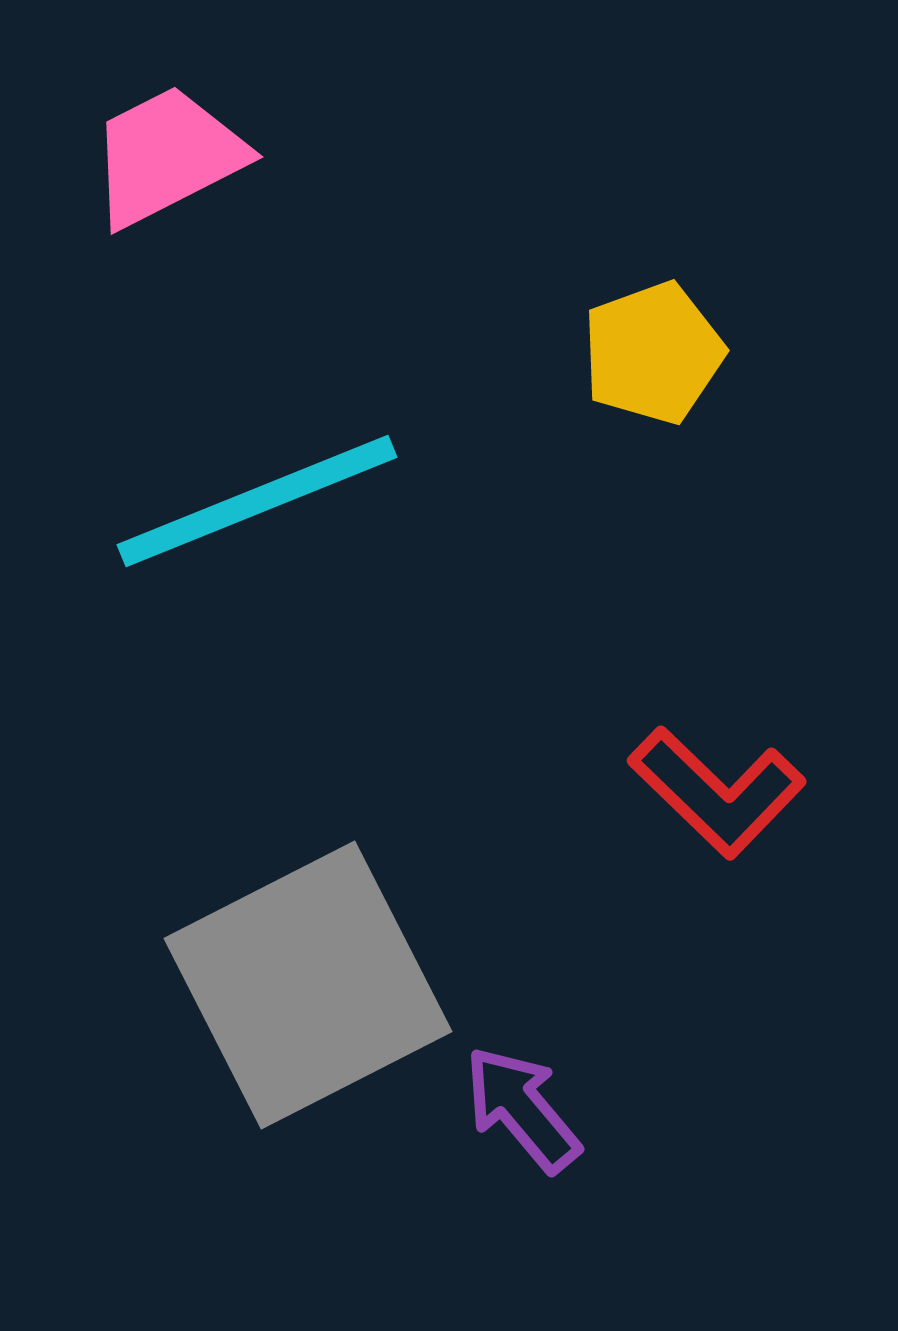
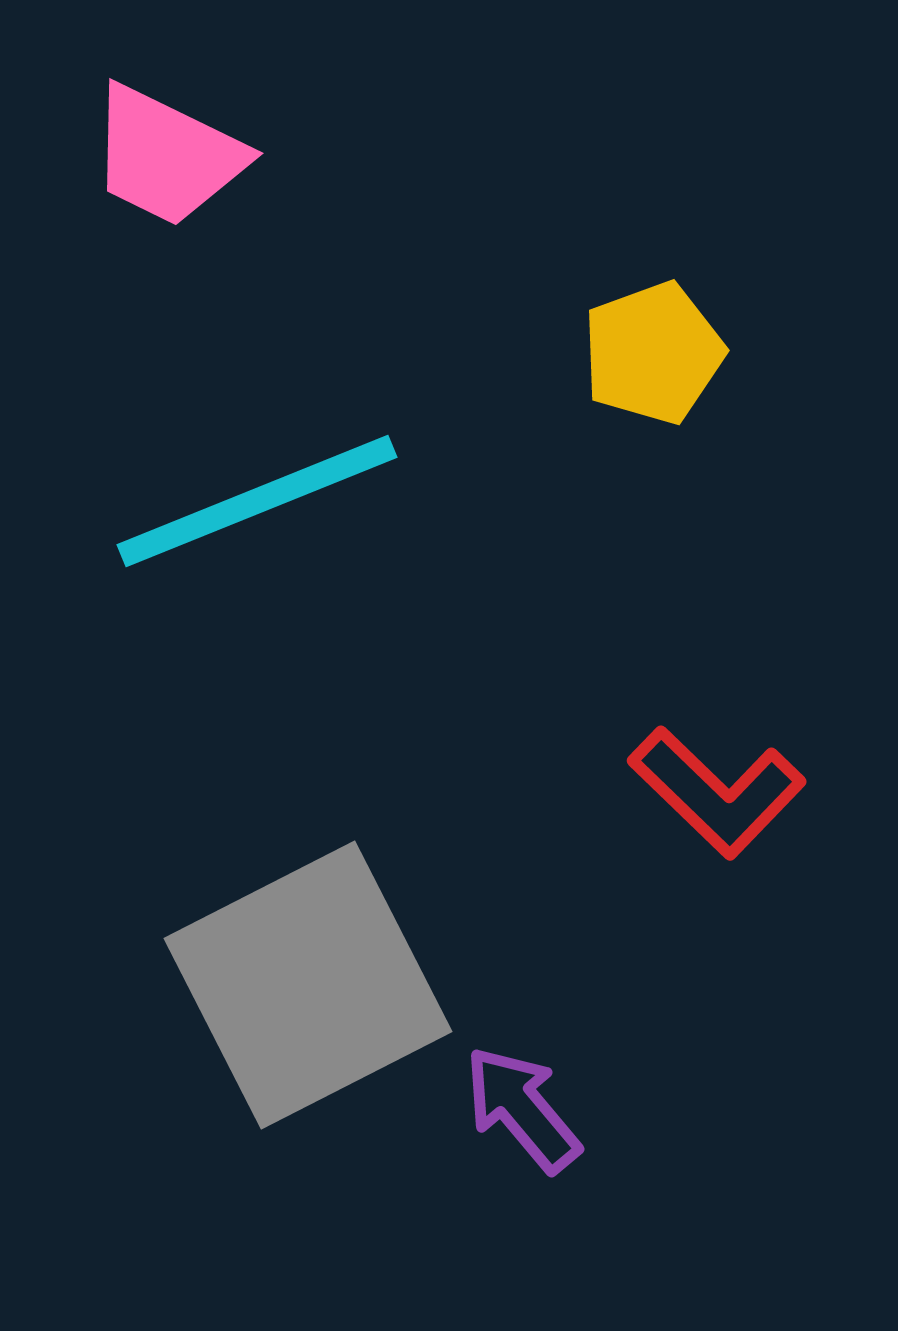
pink trapezoid: rotated 127 degrees counterclockwise
